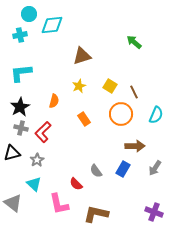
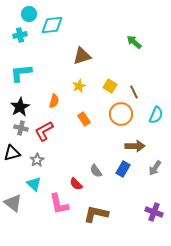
red L-shape: moved 1 px right, 1 px up; rotated 15 degrees clockwise
